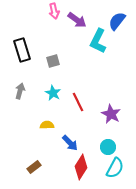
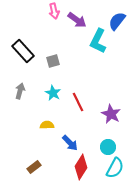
black rectangle: moved 1 px right, 1 px down; rotated 25 degrees counterclockwise
